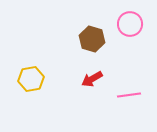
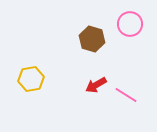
red arrow: moved 4 px right, 6 px down
pink line: moved 3 px left; rotated 40 degrees clockwise
